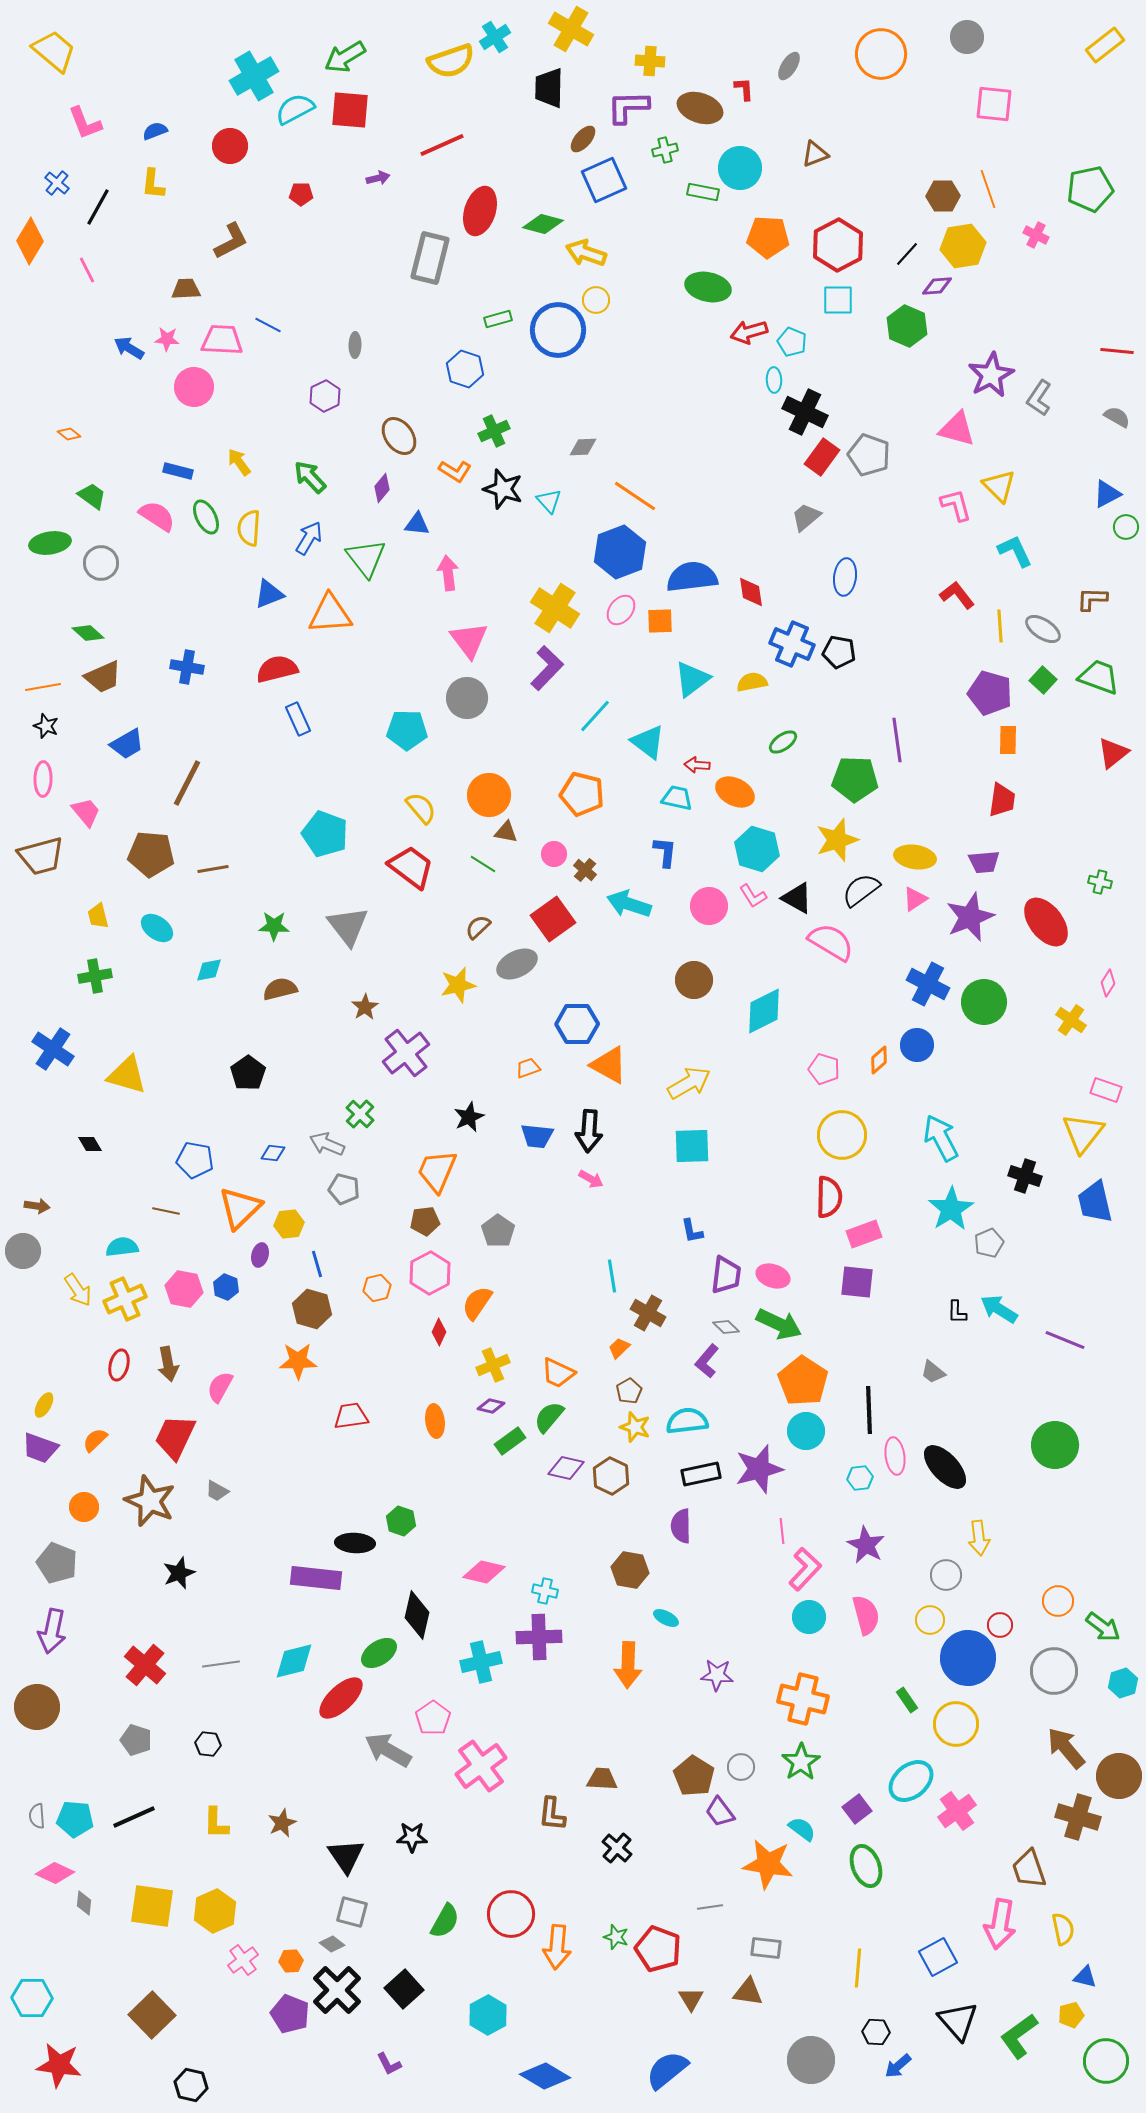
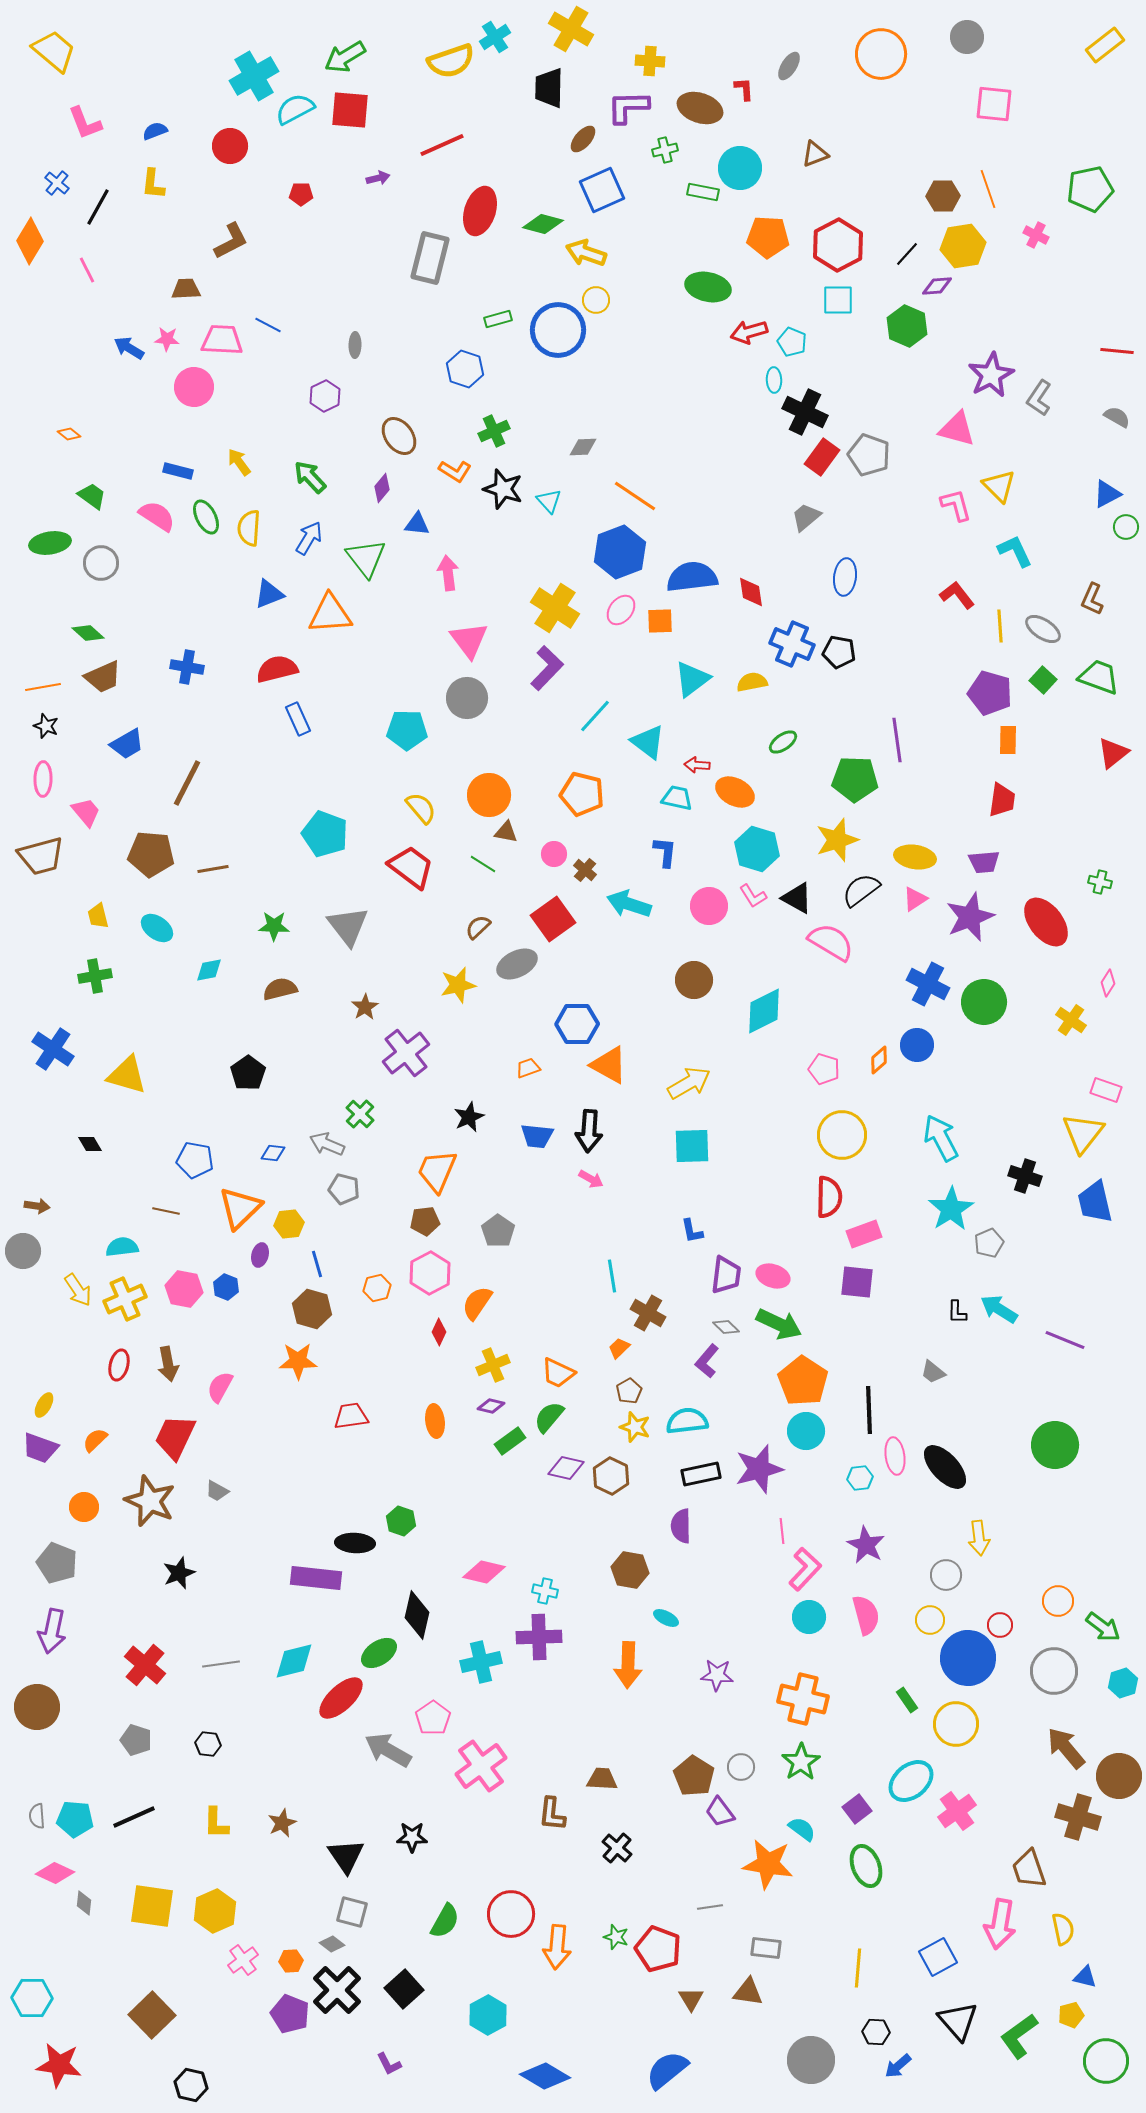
blue square at (604, 180): moved 2 px left, 10 px down
brown L-shape at (1092, 599): rotated 68 degrees counterclockwise
